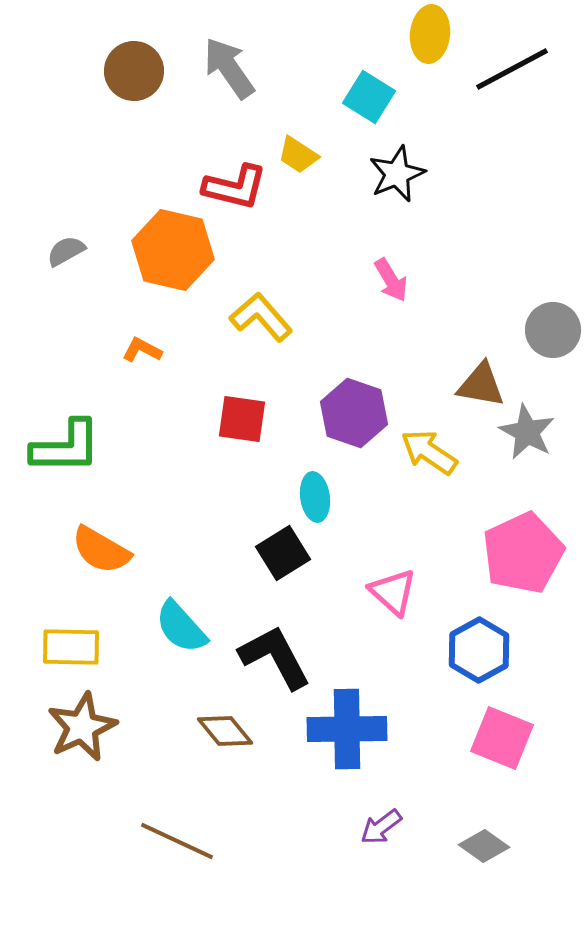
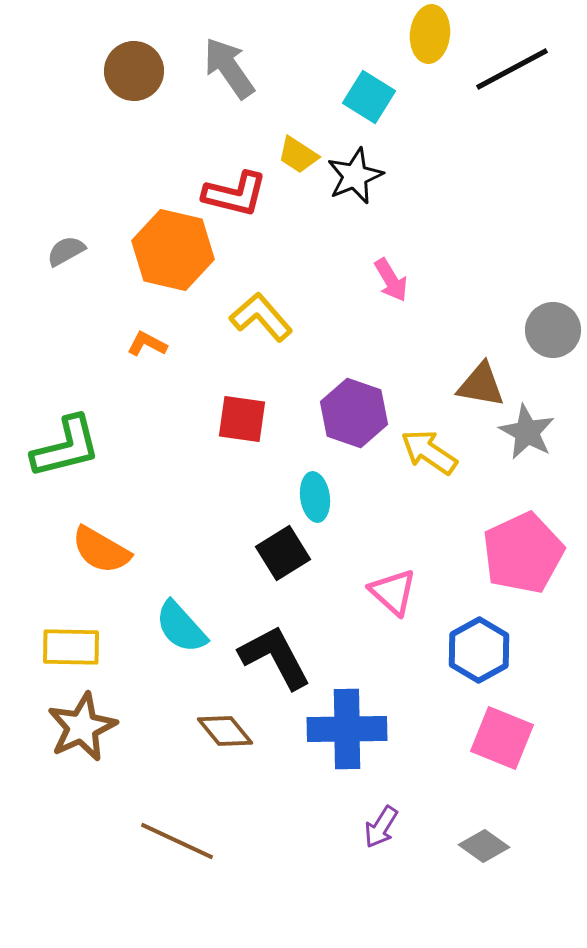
black star: moved 42 px left, 2 px down
red L-shape: moved 7 px down
orange L-shape: moved 5 px right, 6 px up
green L-shape: rotated 14 degrees counterclockwise
purple arrow: rotated 21 degrees counterclockwise
